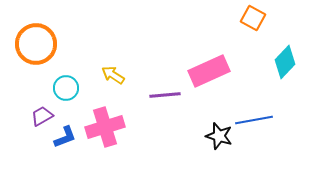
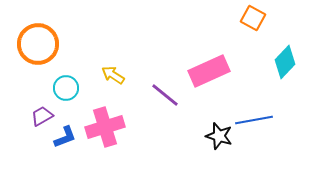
orange circle: moved 2 px right
purple line: rotated 44 degrees clockwise
